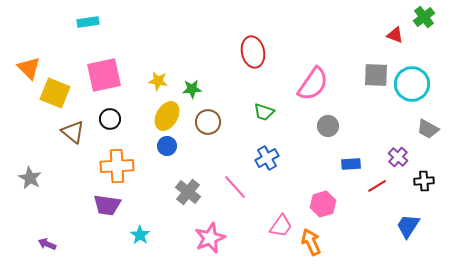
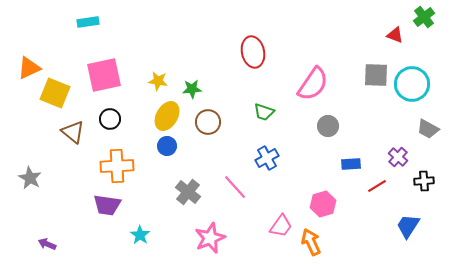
orange triangle: rotated 50 degrees clockwise
